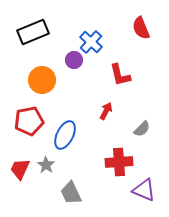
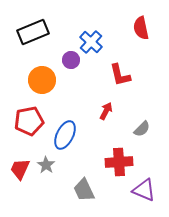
red semicircle: rotated 10 degrees clockwise
purple circle: moved 3 px left
gray trapezoid: moved 13 px right, 3 px up
